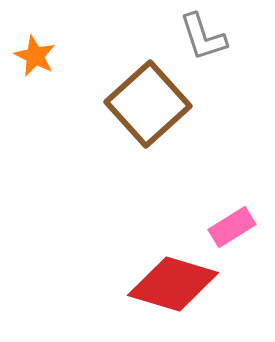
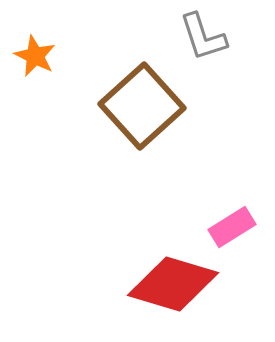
brown square: moved 6 px left, 2 px down
